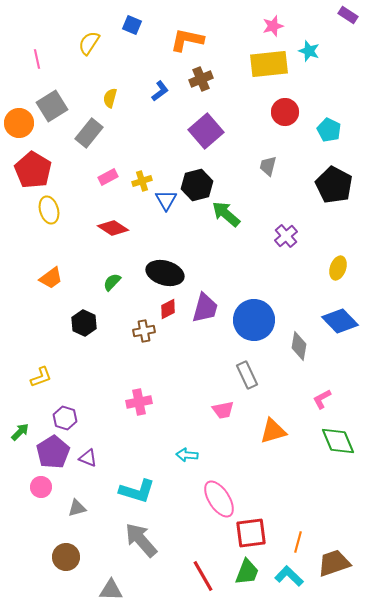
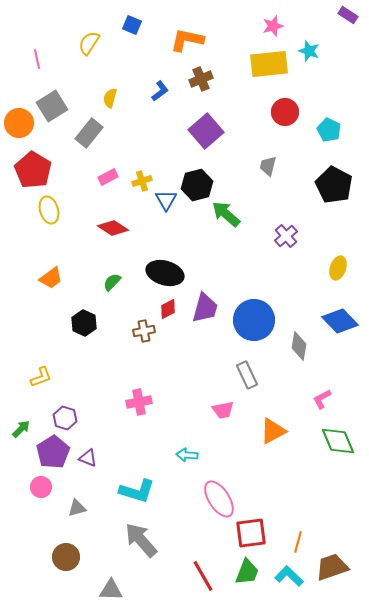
orange triangle at (273, 431): rotated 12 degrees counterclockwise
green arrow at (20, 432): moved 1 px right, 3 px up
brown trapezoid at (334, 563): moved 2 px left, 4 px down
